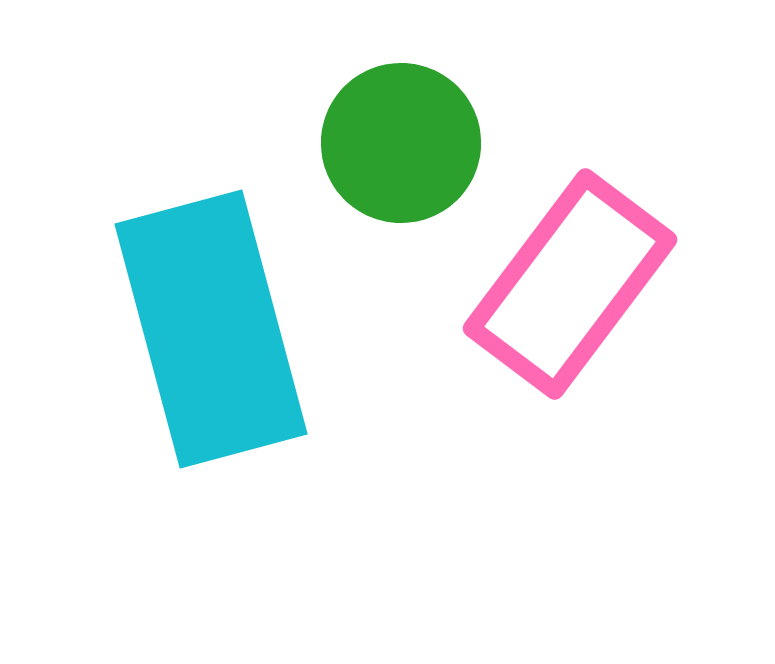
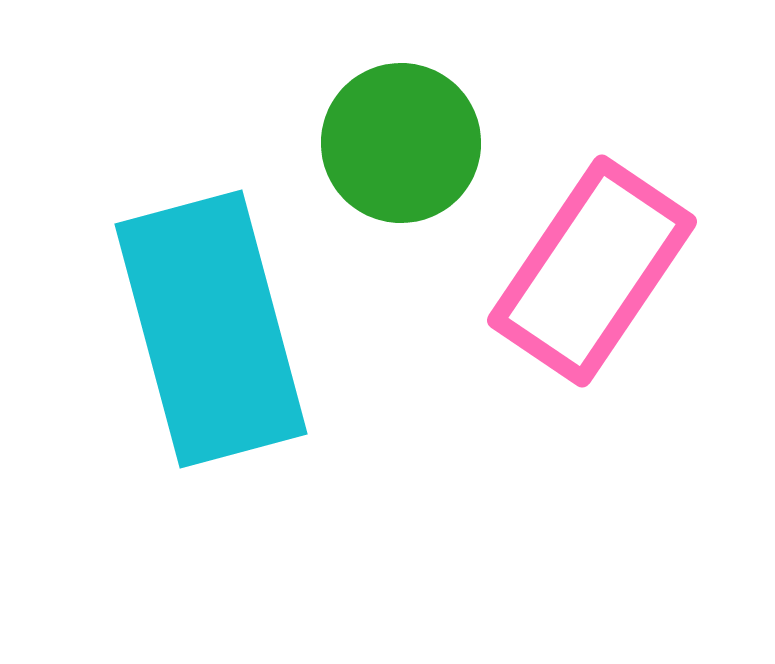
pink rectangle: moved 22 px right, 13 px up; rotated 3 degrees counterclockwise
